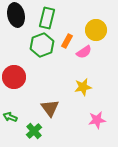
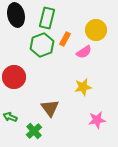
orange rectangle: moved 2 px left, 2 px up
